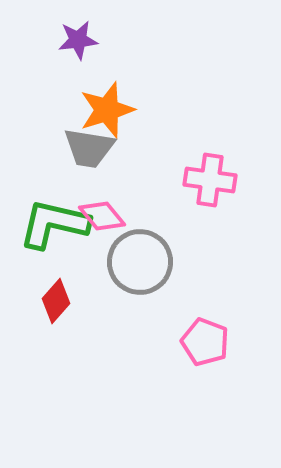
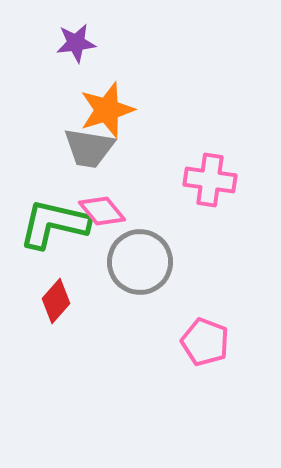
purple star: moved 2 px left, 3 px down
pink diamond: moved 5 px up
